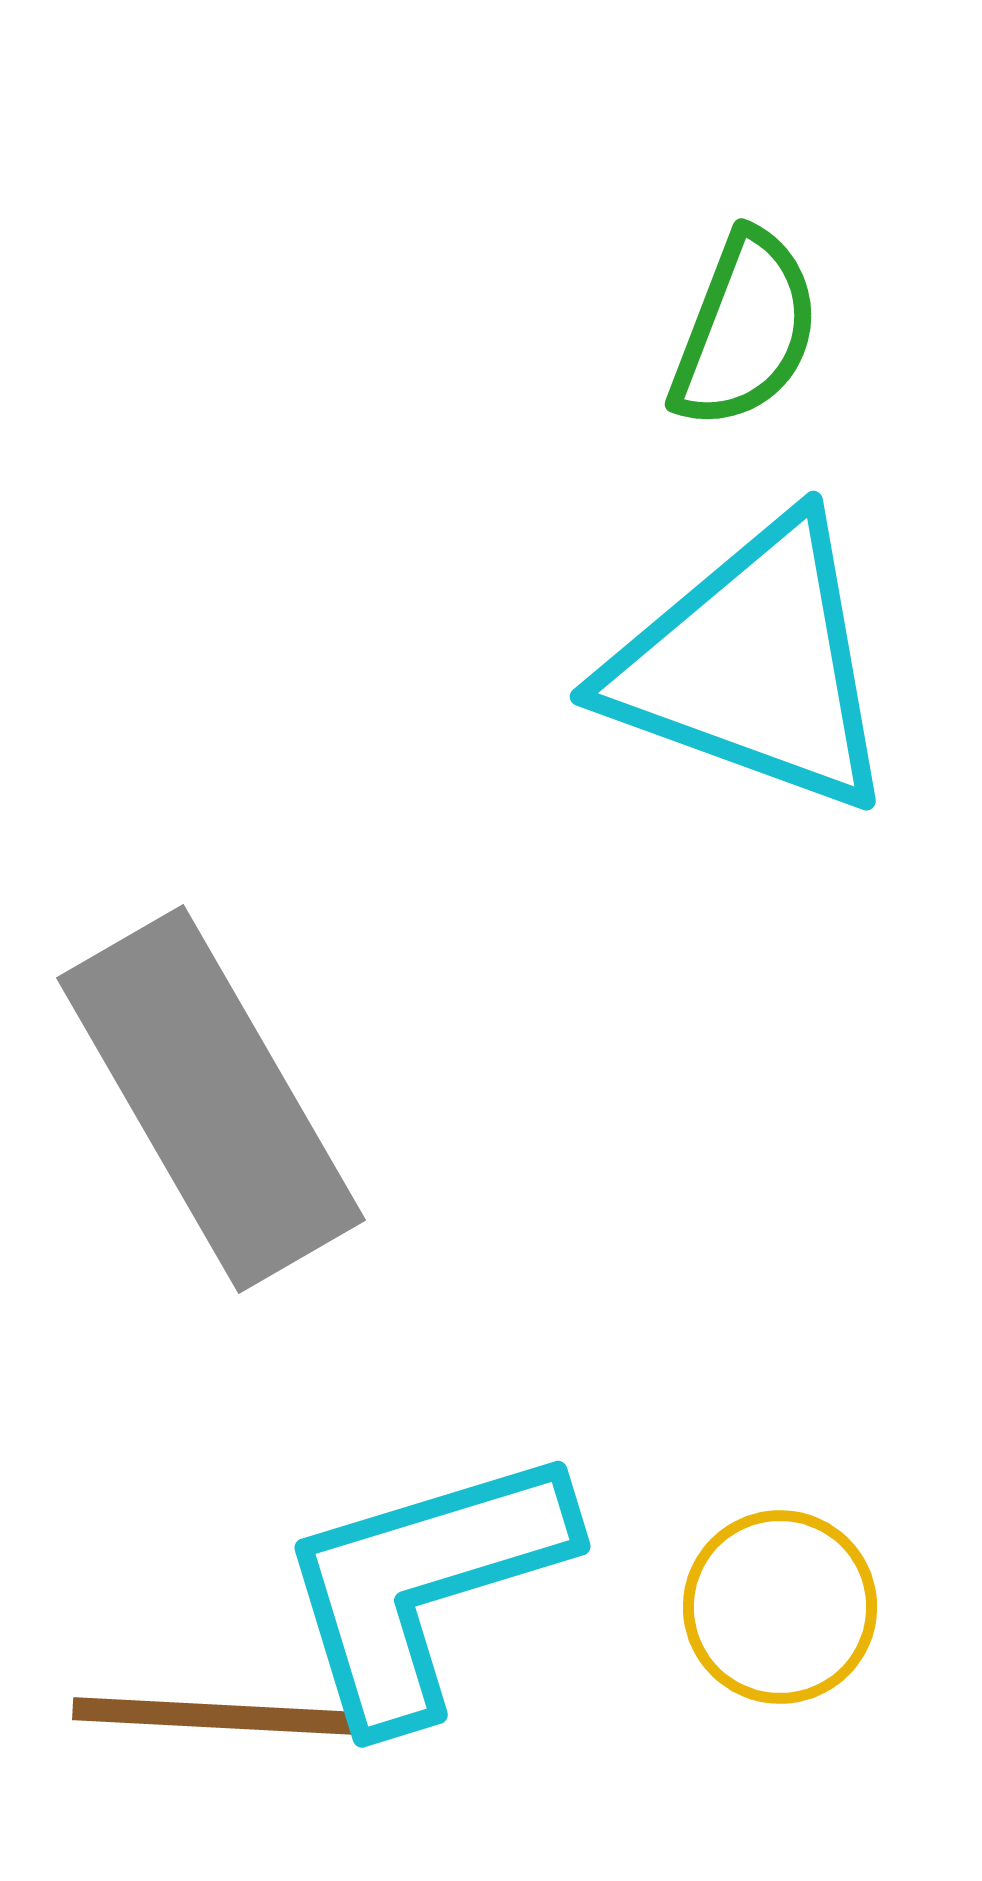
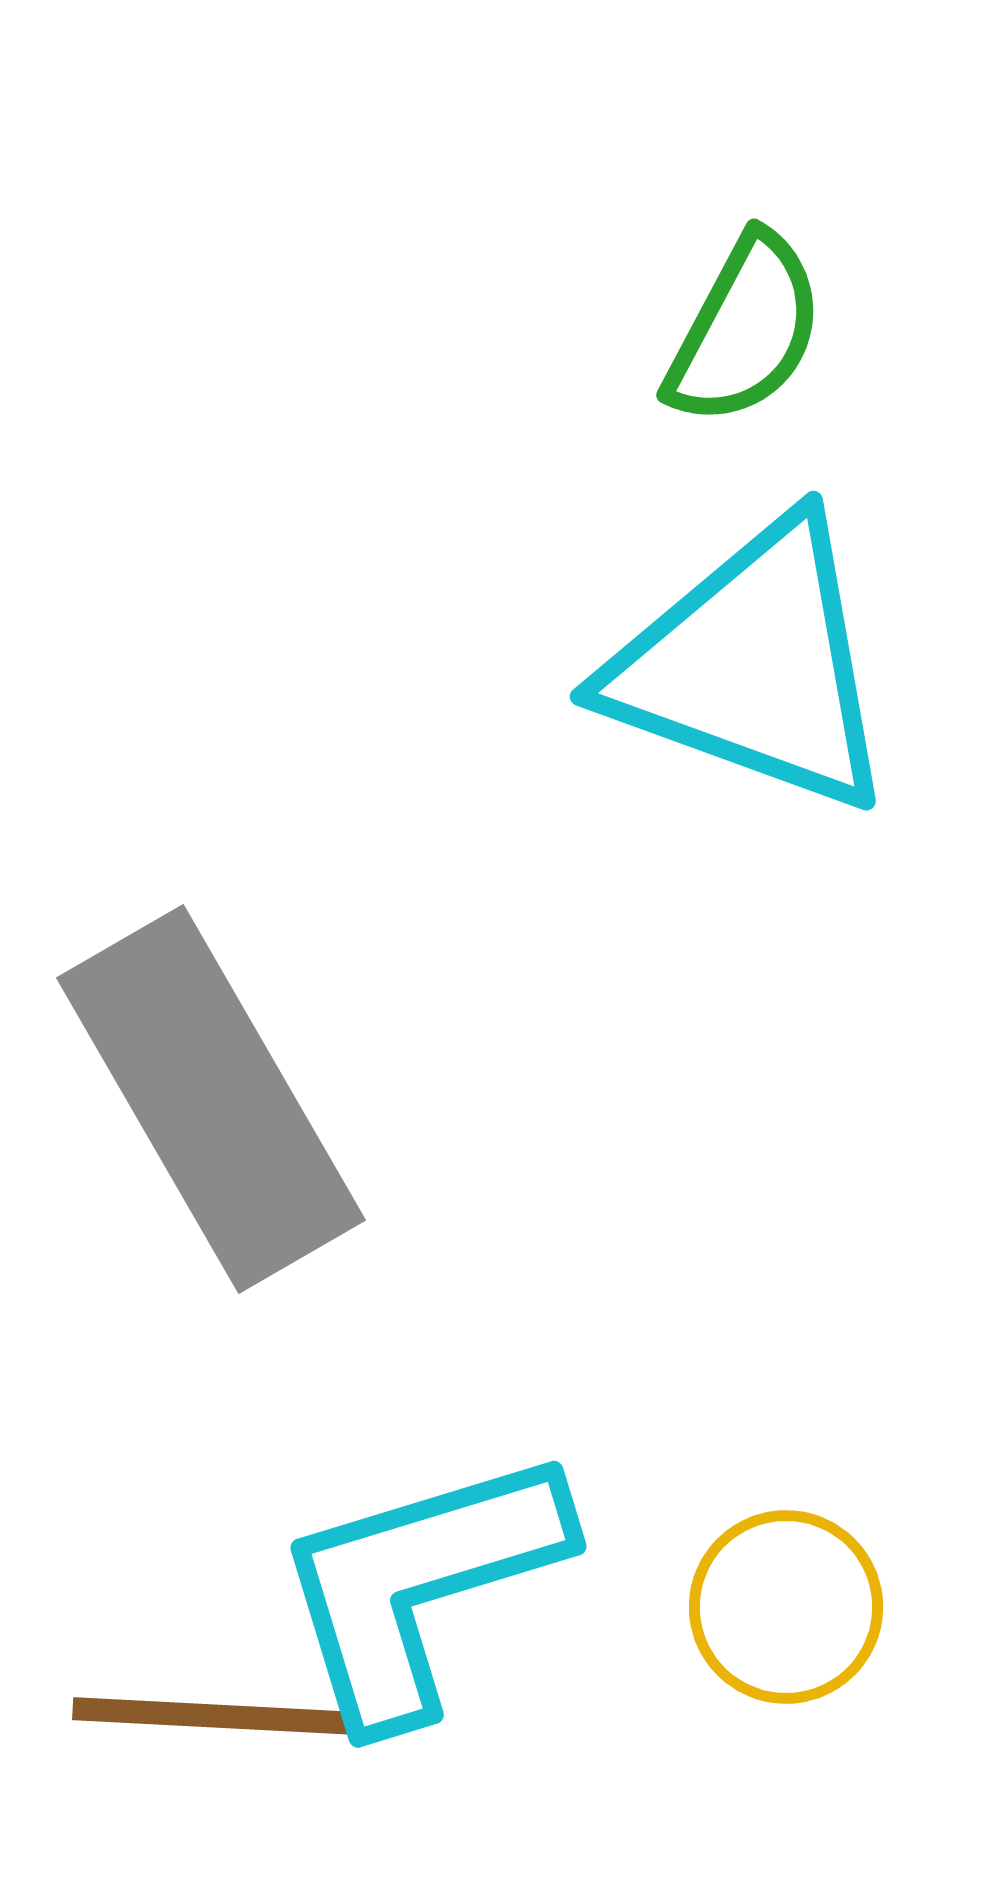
green semicircle: rotated 7 degrees clockwise
cyan L-shape: moved 4 px left
yellow circle: moved 6 px right
